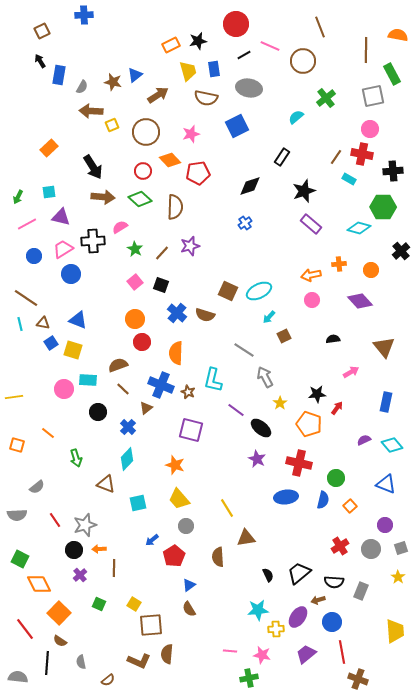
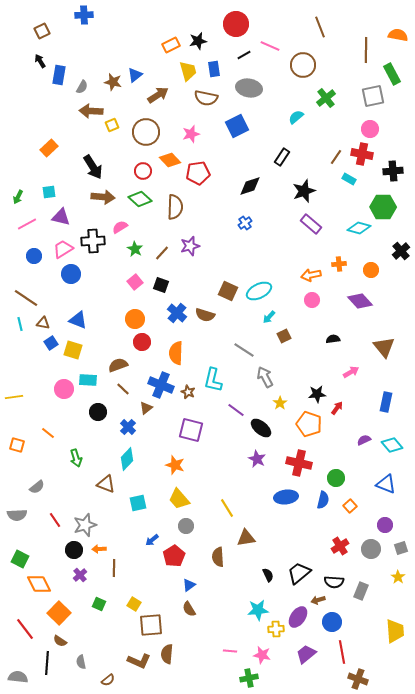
brown circle at (303, 61): moved 4 px down
